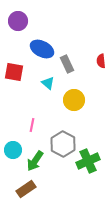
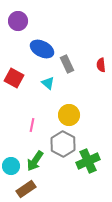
red semicircle: moved 4 px down
red square: moved 6 px down; rotated 18 degrees clockwise
yellow circle: moved 5 px left, 15 px down
cyan circle: moved 2 px left, 16 px down
